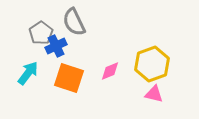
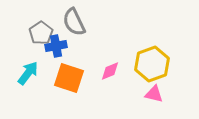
blue cross: rotated 15 degrees clockwise
